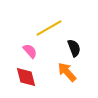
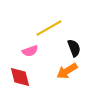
pink semicircle: rotated 112 degrees clockwise
orange arrow: moved 1 px up; rotated 80 degrees counterclockwise
red diamond: moved 6 px left
